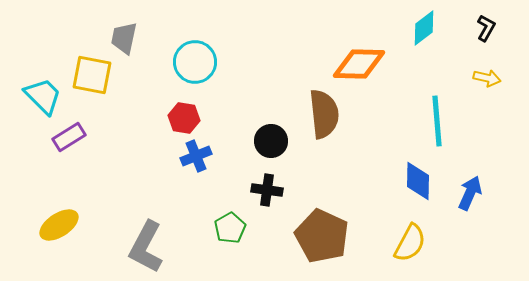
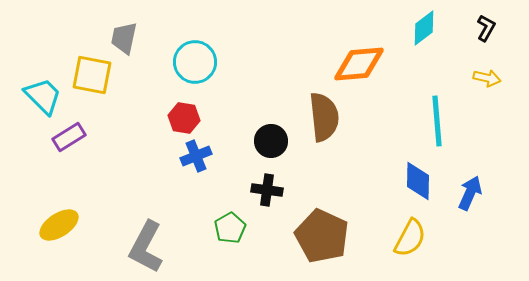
orange diamond: rotated 6 degrees counterclockwise
brown semicircle: moved 3 px down
yellow semicircle: moved 5 px up
